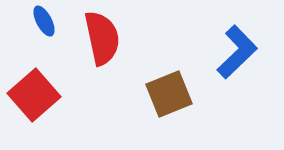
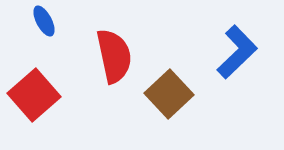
red semicircle: moved 12 px right, 18 px down
brown square: rotated 21 degrees counterclockwise
